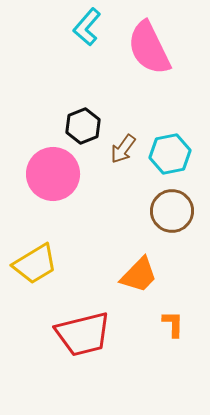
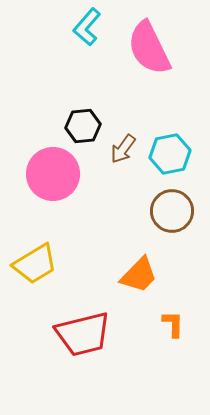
black hexagon: rotated 16 degrees clockwise
